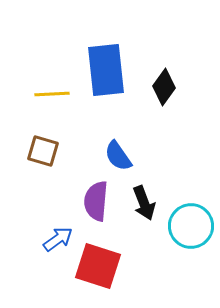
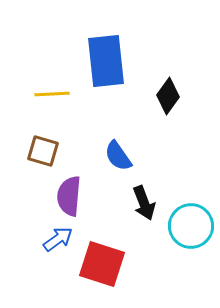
blue rectangle: moved 9 px up
black diamond: moved 4 px right, 9 px down
purple semicircle: moved 27 px left, 5 px up
red square: moved 4 px right, 2 px up
